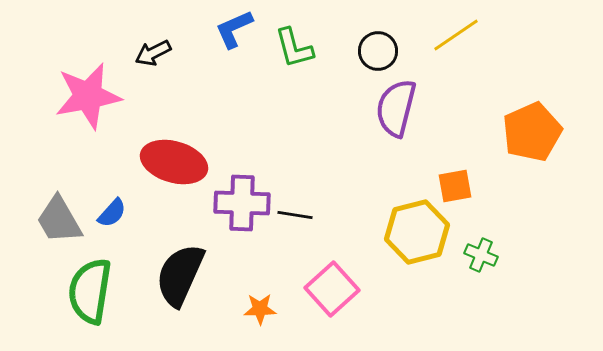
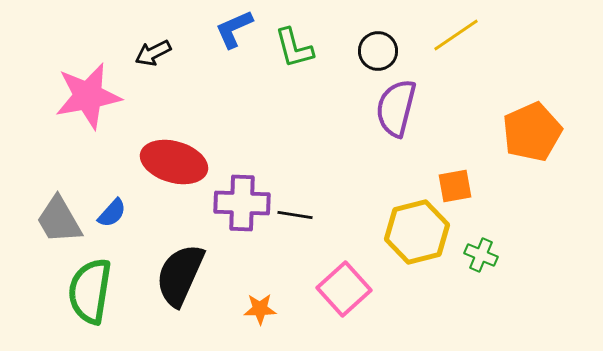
pink square: moved 12 px right
